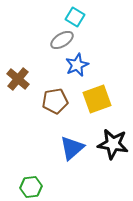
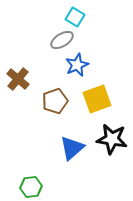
brown pentagon: rotated 10 degrees counterclockwise
black star: moved 1 px left, 5 px up
